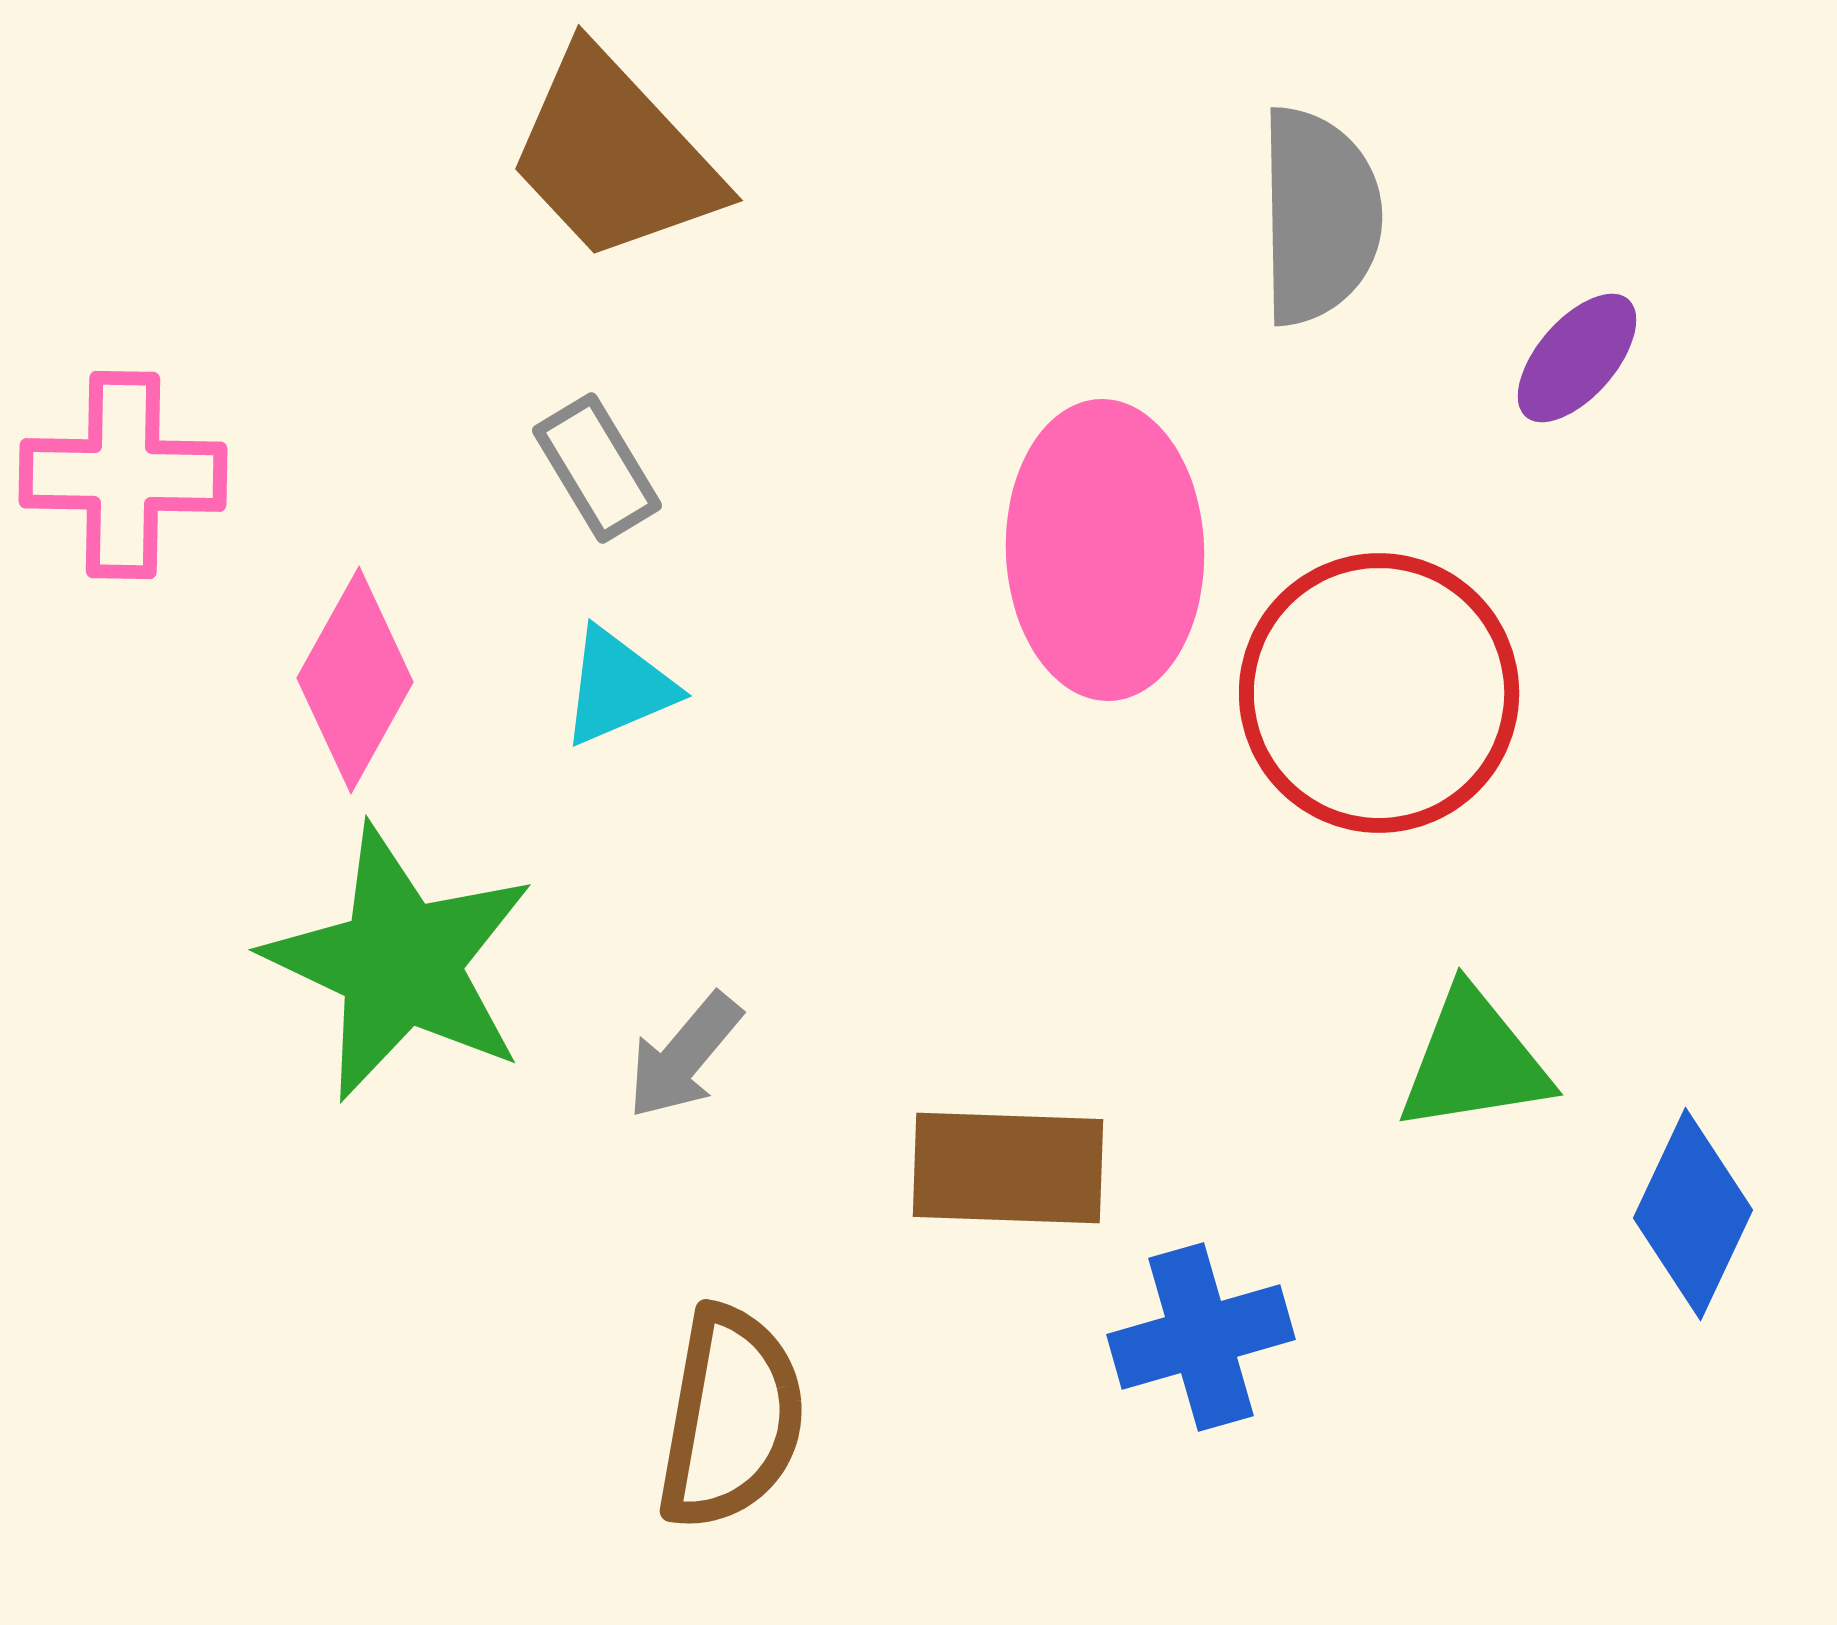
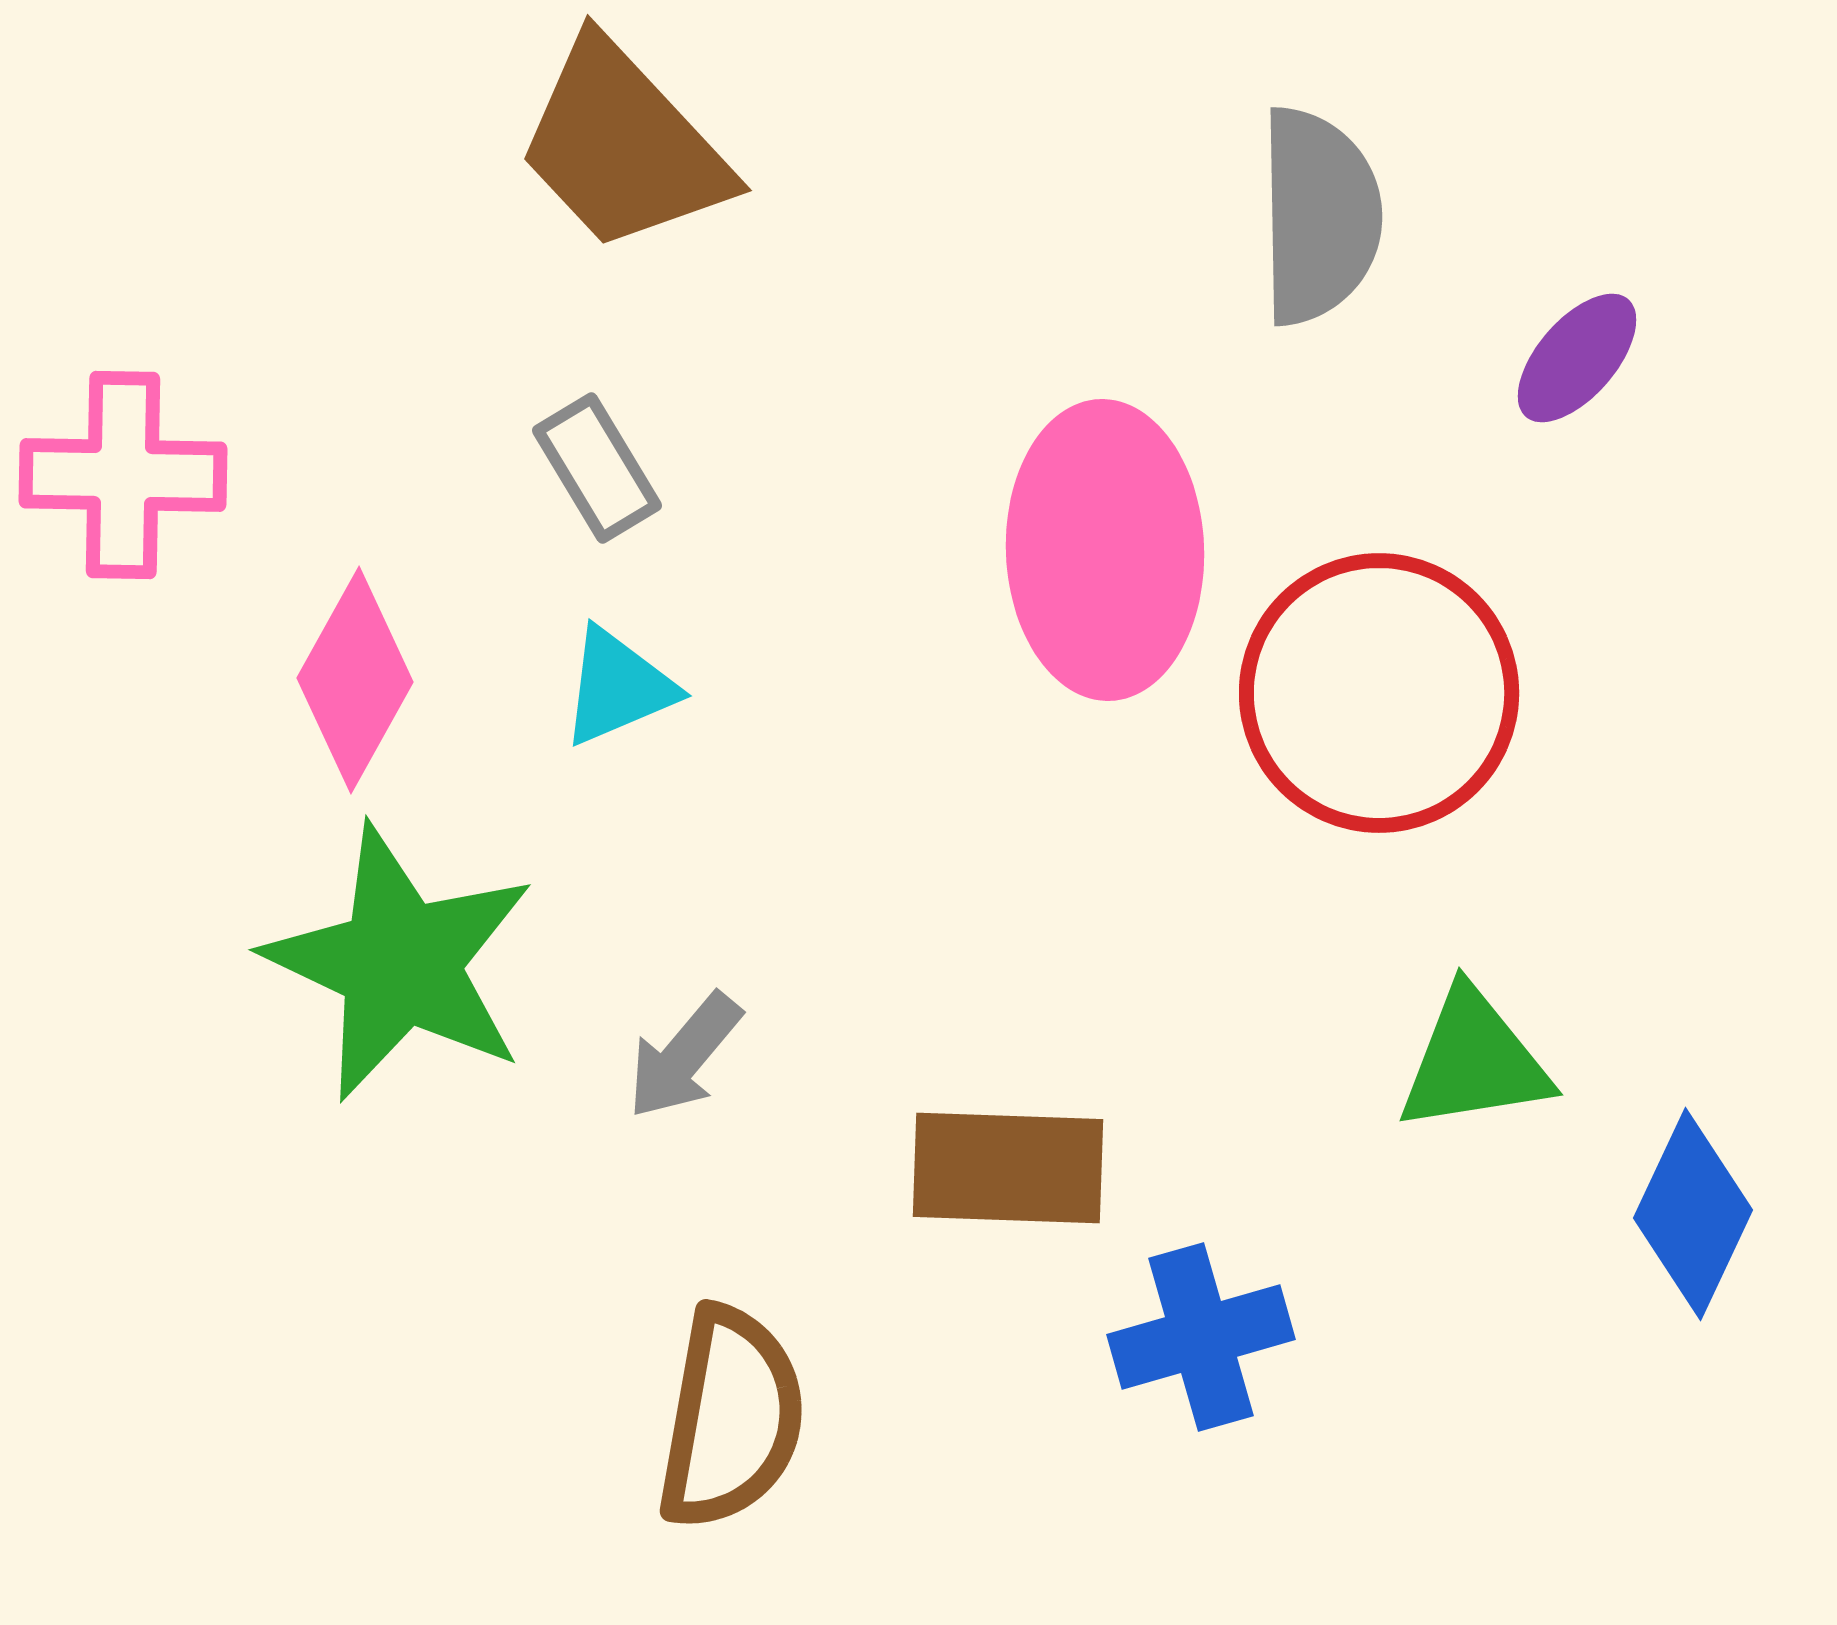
brown trapezoid: moved 9 px right, 10 px up
